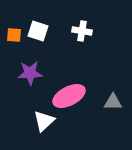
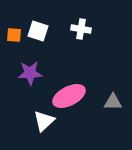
white cross: moved 1 px left, 2 px up
